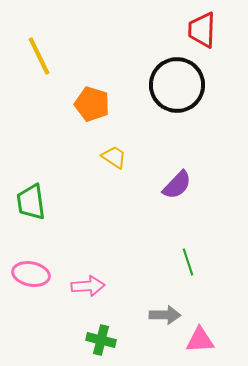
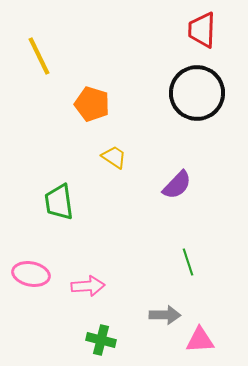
black circle: moved 20 px right, 8 px down
green trapezoid: moved 28 px right
